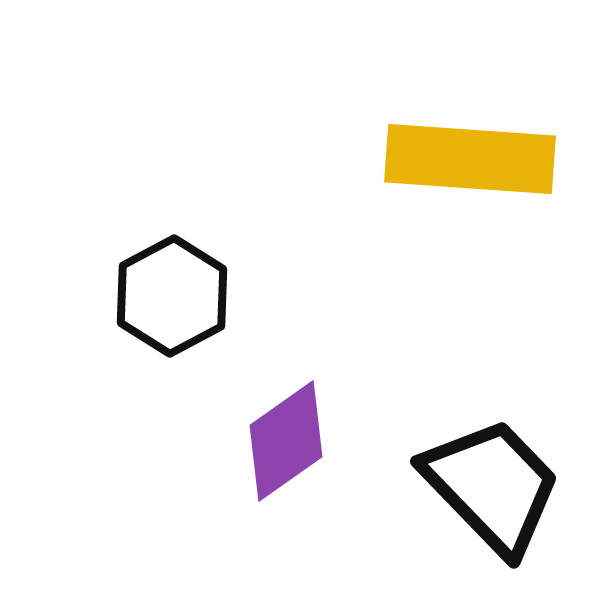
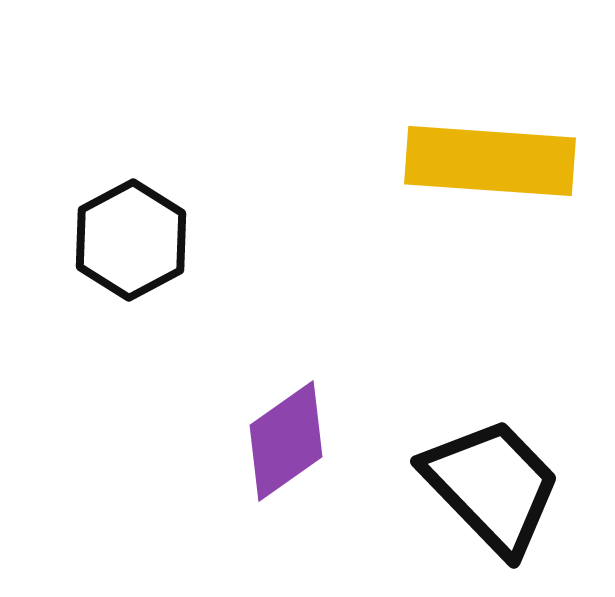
yellow rectangle: moved 20 px right, 2 px down
black hexagon: moved 41 px left, 56 px up
